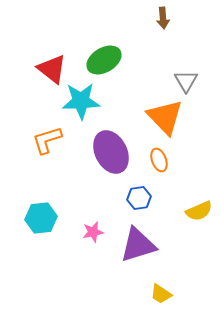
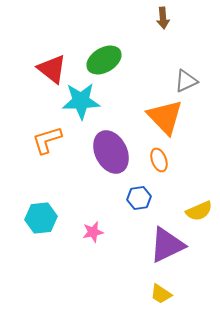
gray triangle: rotated 35 degrees clockwise
purple triangle: moved 29 px right; rotated 9 degrees counterclockwise
